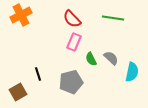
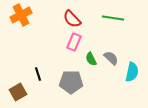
gray pentagon: rotated 15 degrees clockwise
